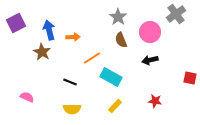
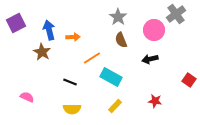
pink circle: moved 4 px right, 2 px up
black arrow: moved 1 px up
red square: moved 1 px left, 2 px down; rotated 24 degrees clockwise
